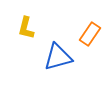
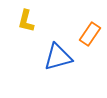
yellow L-shape: moved 7 px up
